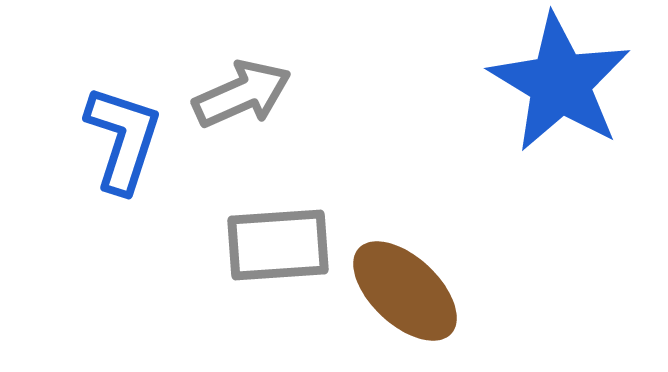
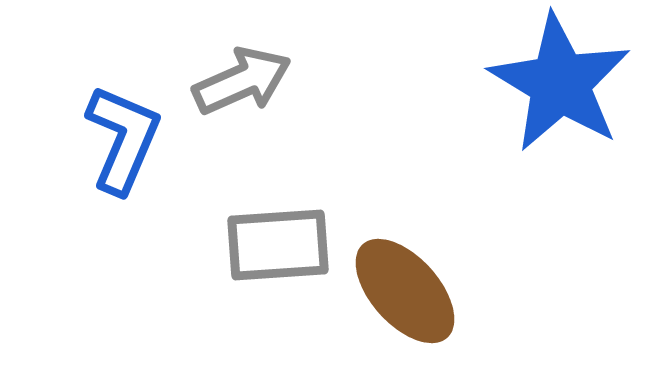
gray arrow: moved 13 px up
blue L-shape: rotated 5 degrees clockwise
brown ellipse: rotated 5 degrees clockwise
